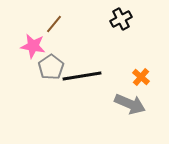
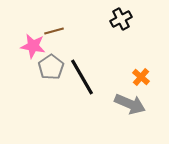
brown line: moved 7 px down; rotated 36 degrees clockwise
black line: moved 1 px down; rotated 69 degrees clockwise
